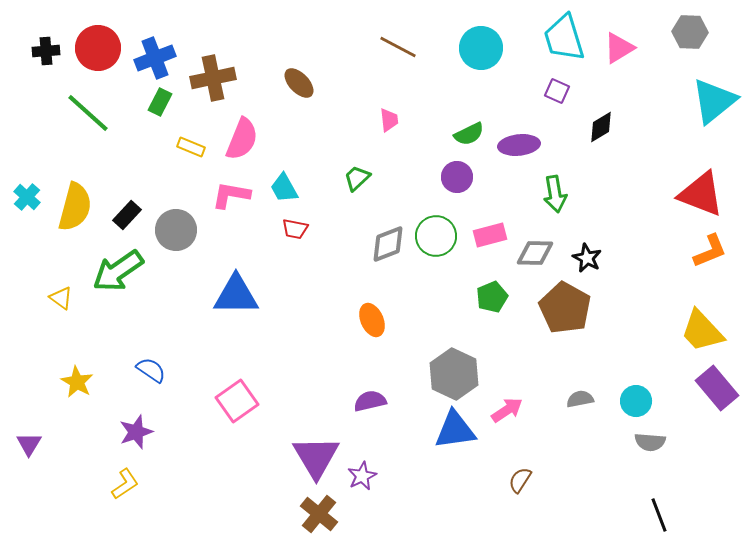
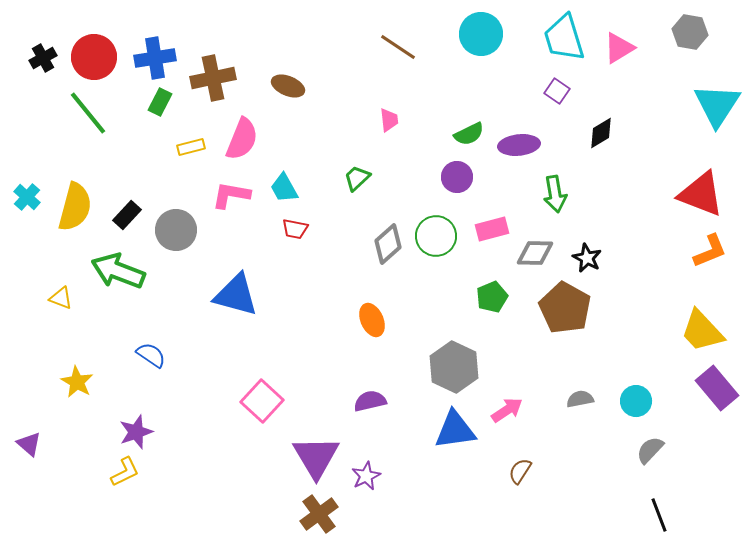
gray hexagon at (690, 32): rotated 8 degrees clockwise
brown line at (398, 47): rotated 6 degrees clockwise
red circle at (98, 48): moved 4 px left, 9 px down
cyan circle at (481, 48): moved 14 px up
black cross at (46, 51): moved 3 px left, 7 px down; rotated 24 degrees counterclockwise
blue cross at (155, 58): rotated 12 degrees clockwise
brown ellipse at (299, 83): moved 11 px left, 3 px down; rotated 24 degrees counterclockwise
purple square at (557, 91): rotated 10 degrees clockwise
cyan triangle at (714, 101): moved 3 px right, 4 px down; rotated 18 degrees counterclockwise
green line at (88, 113): rotated 9 degrees clockwise
black diamond at (601, 127): moved 6 px down
yellow rectangle at (191, 147): rotated 36 degrees counterclockwise
pink rectangle at (490, 235): moved 2 px right, 6 px up
gray diamond at (388, 244): rotated 21 degrees counterclockwise
green arrow at (118, 271): rotated 56 degrees clockwise
blue triangle at (236, 295): rotated 15 degrees clockwise
yellow triangle at (61, 298): rotated 15 degrees counterclockwise
blue semicircle at (151, 370): moved 15 px up
gray hexagon at (454, 374): moved 7 px up
pink square at (237, 401): moved 25 px right; rotated 12 degrees counterclockwise
gray semicircle at (650, 442): moved 8 px down; rotated 128 degrees clockwise
purple triangle at (29, 444): rotated 20 degrees counterclockwise
purple star at (362, 476): moved 4 px right
brown semicircle at (520, 480): moved 9 px up
yellow L-shape at (125, 484): moved 12 px up; rotated 8 degrees clockwise
brown cross at (319, 514): rotated 15 degrees clockwise
